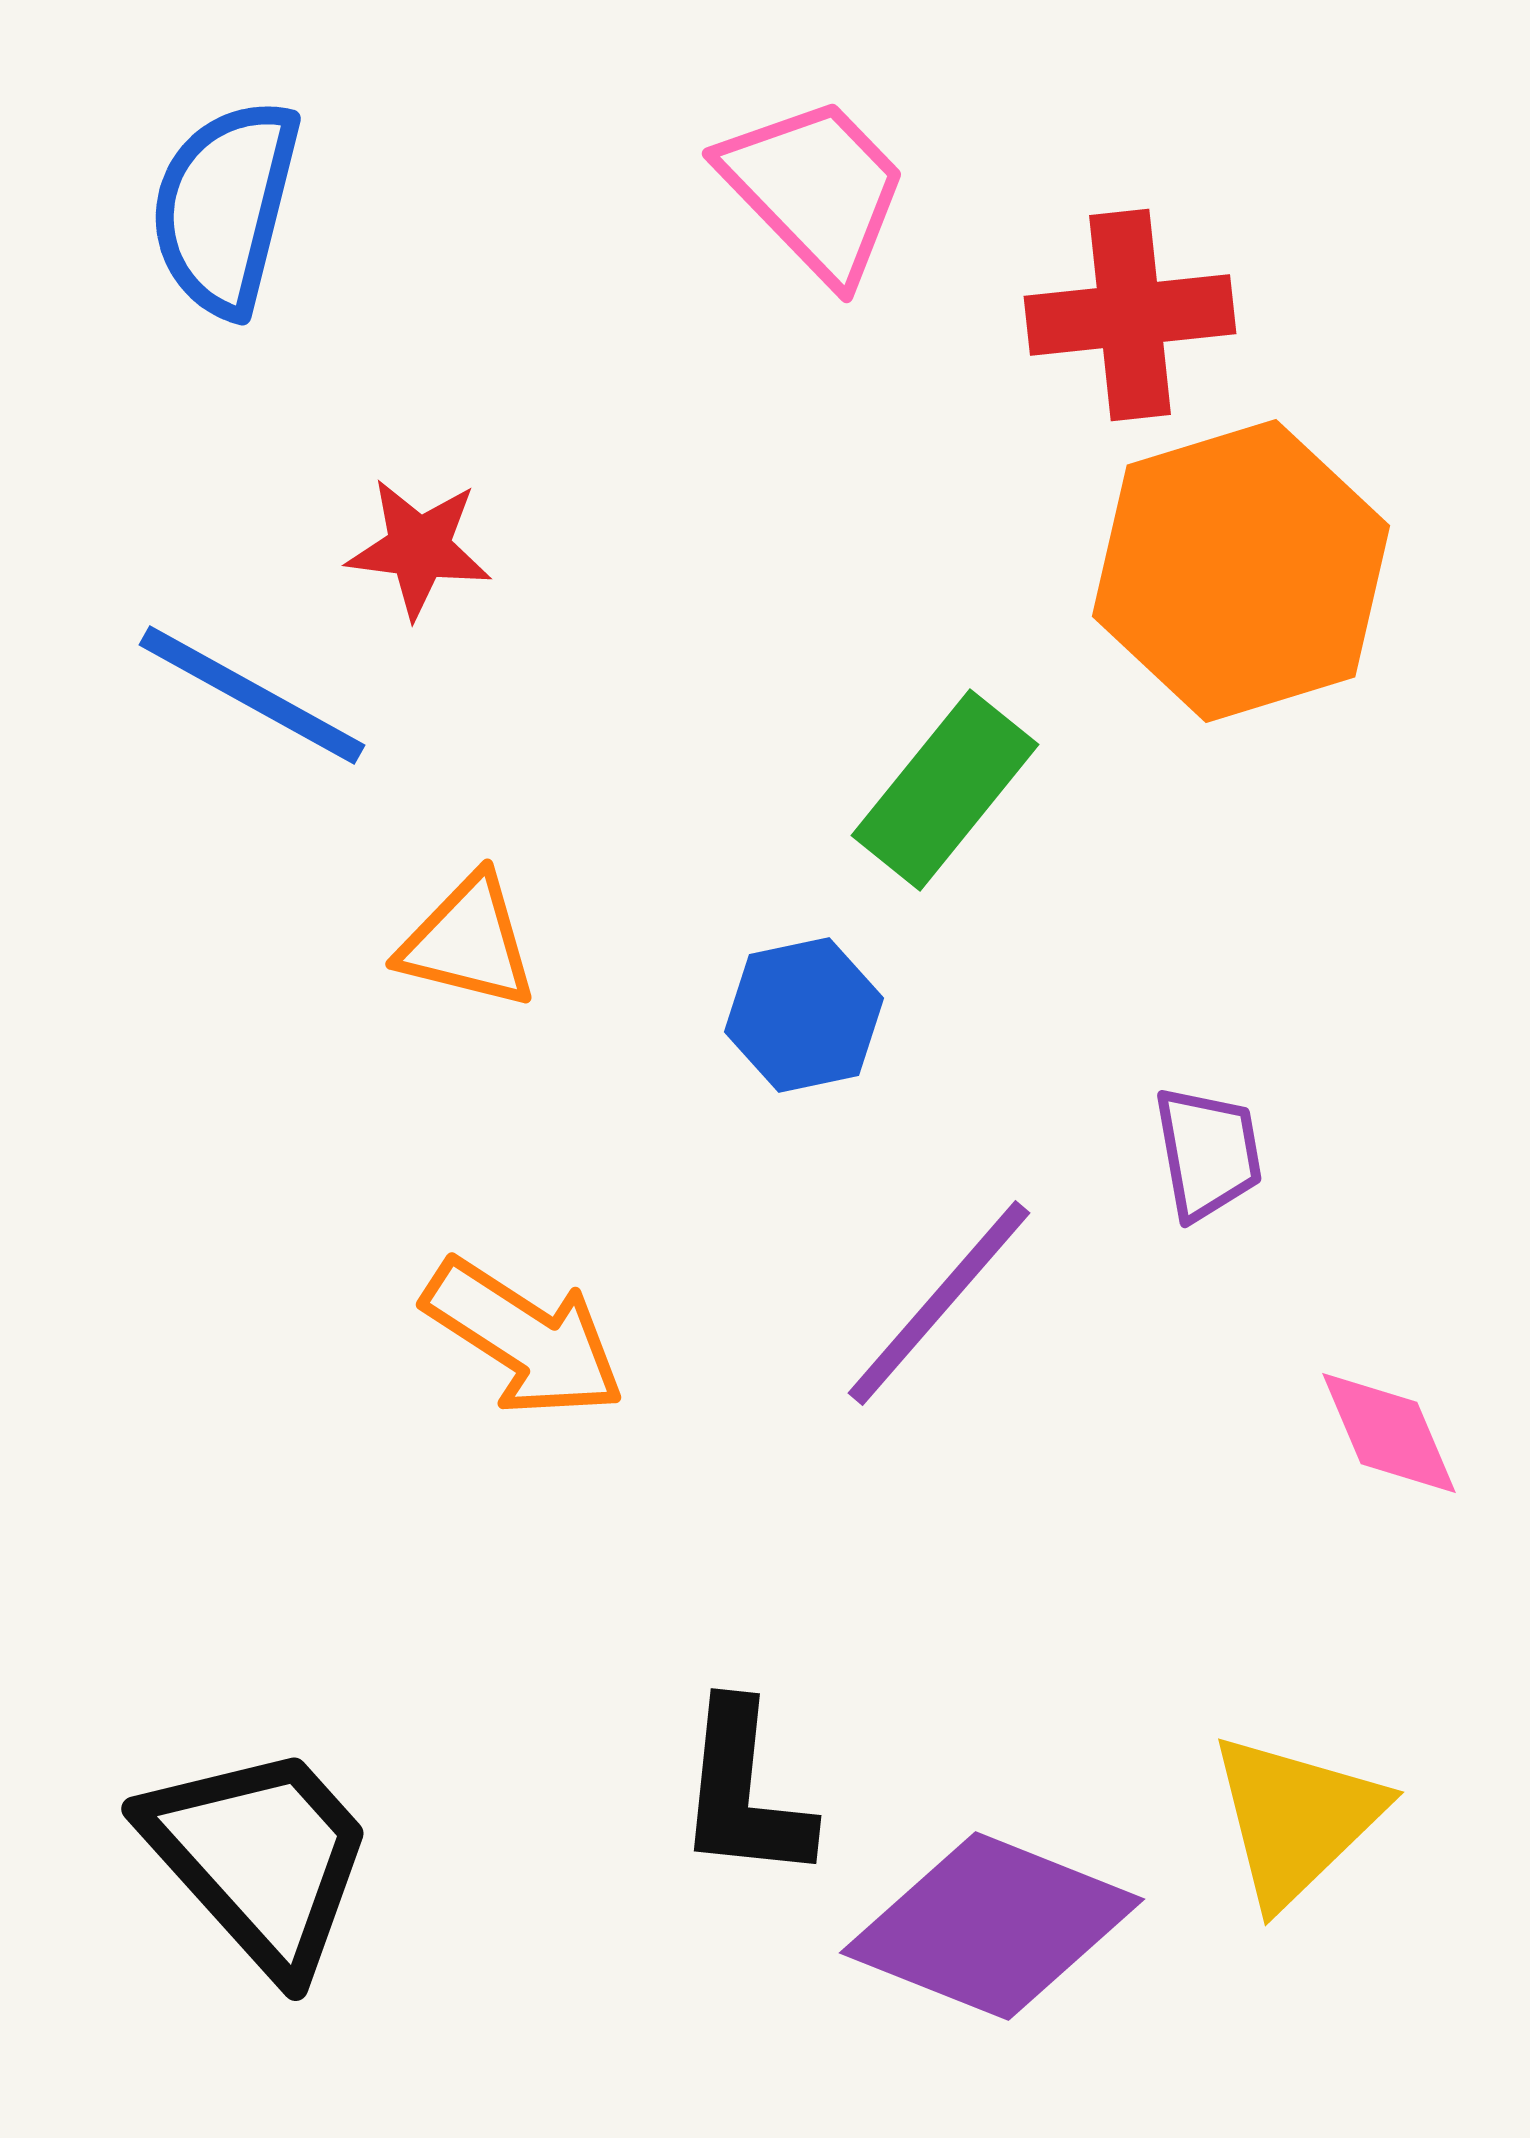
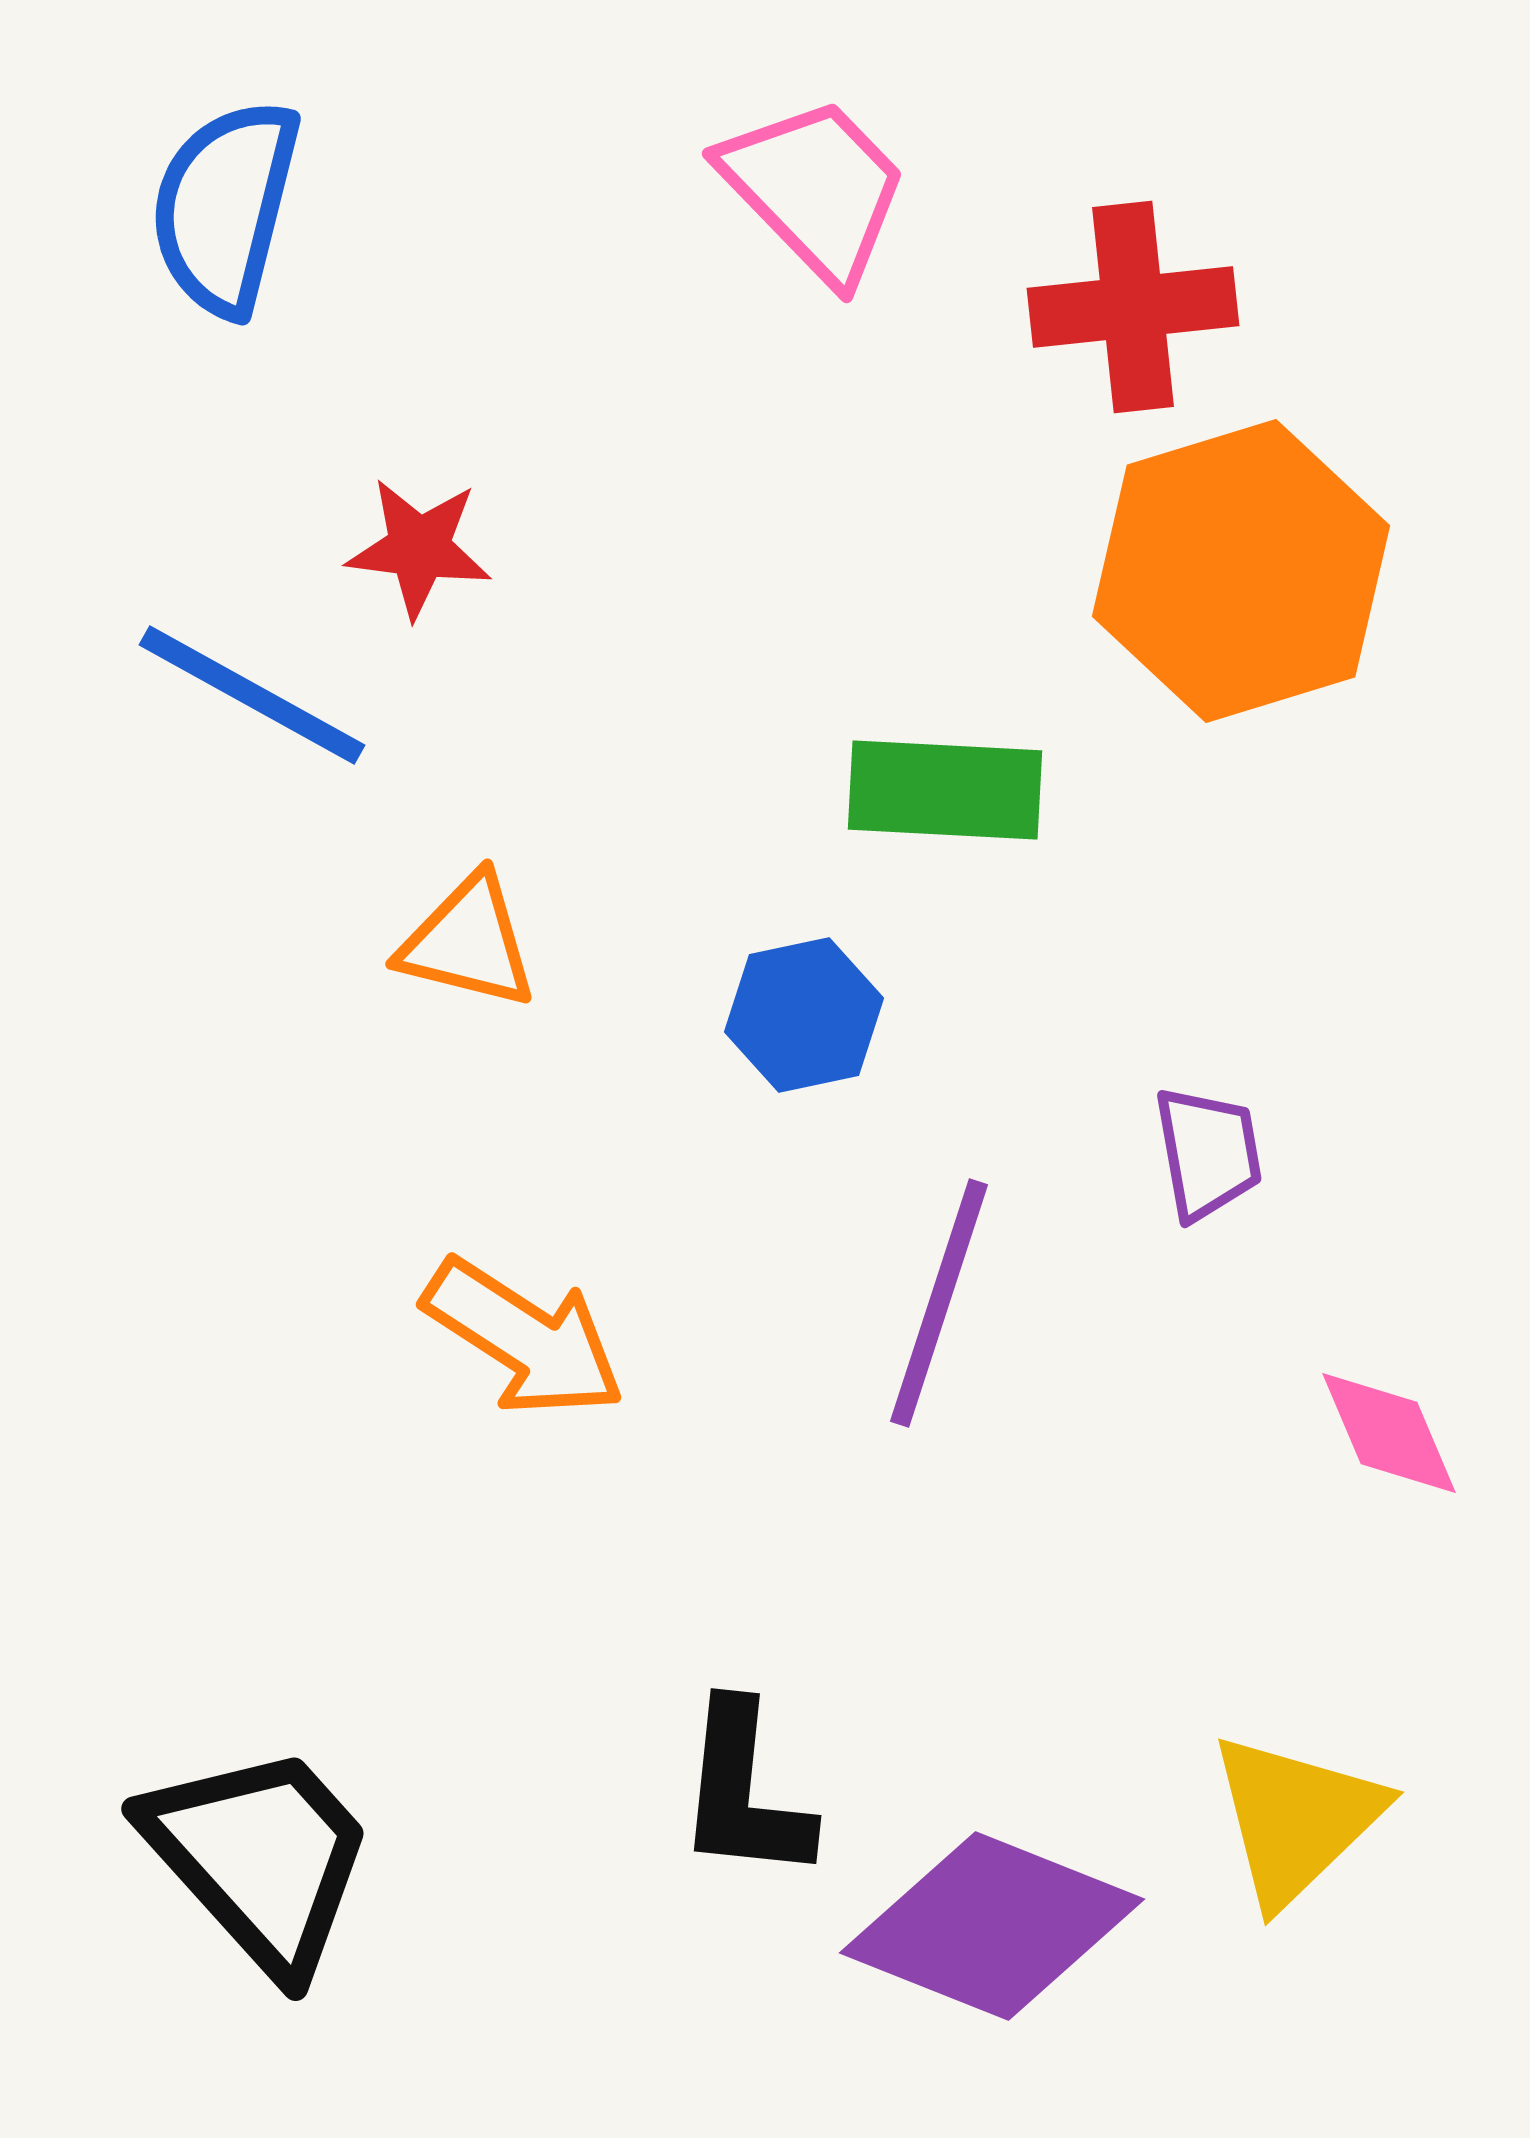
red cross: moved 3 px right, 8 px up
green rectangle: rotated 54 degrees clockwise
purple line: rotated 23 degrees counterclockwise
